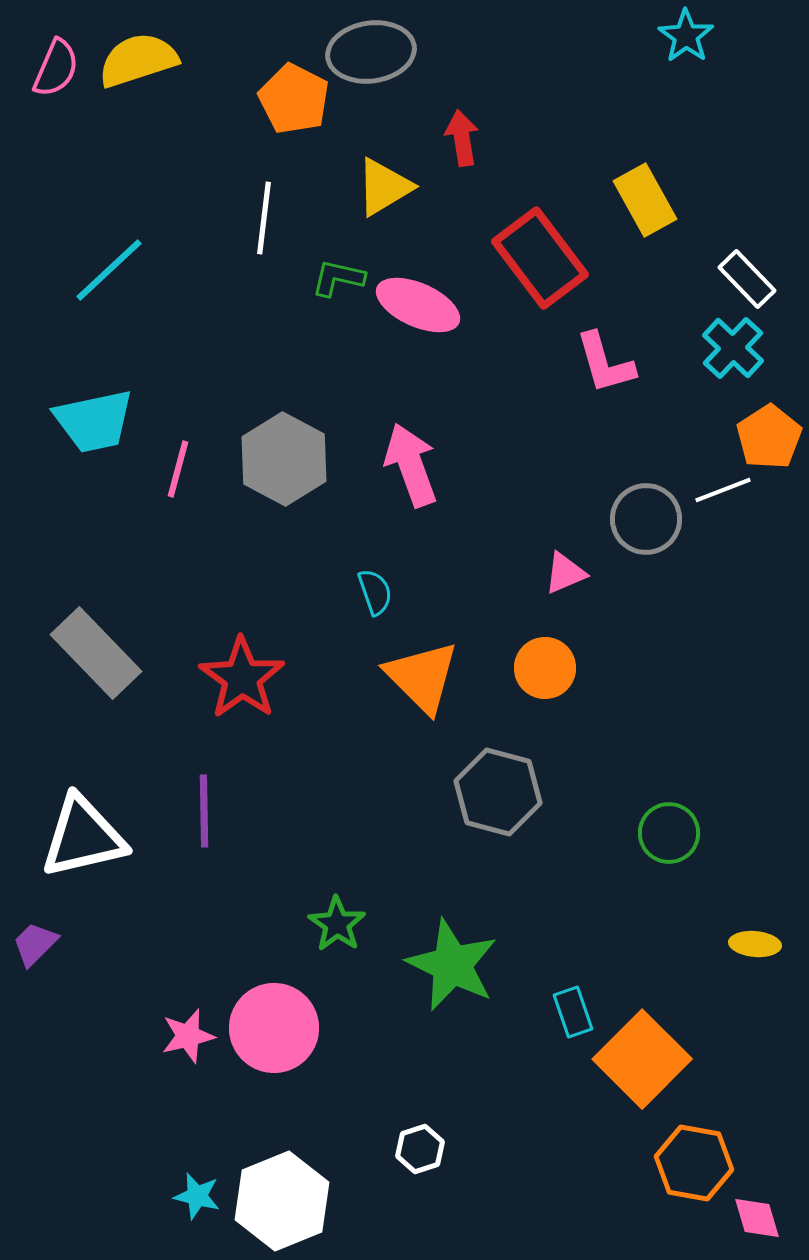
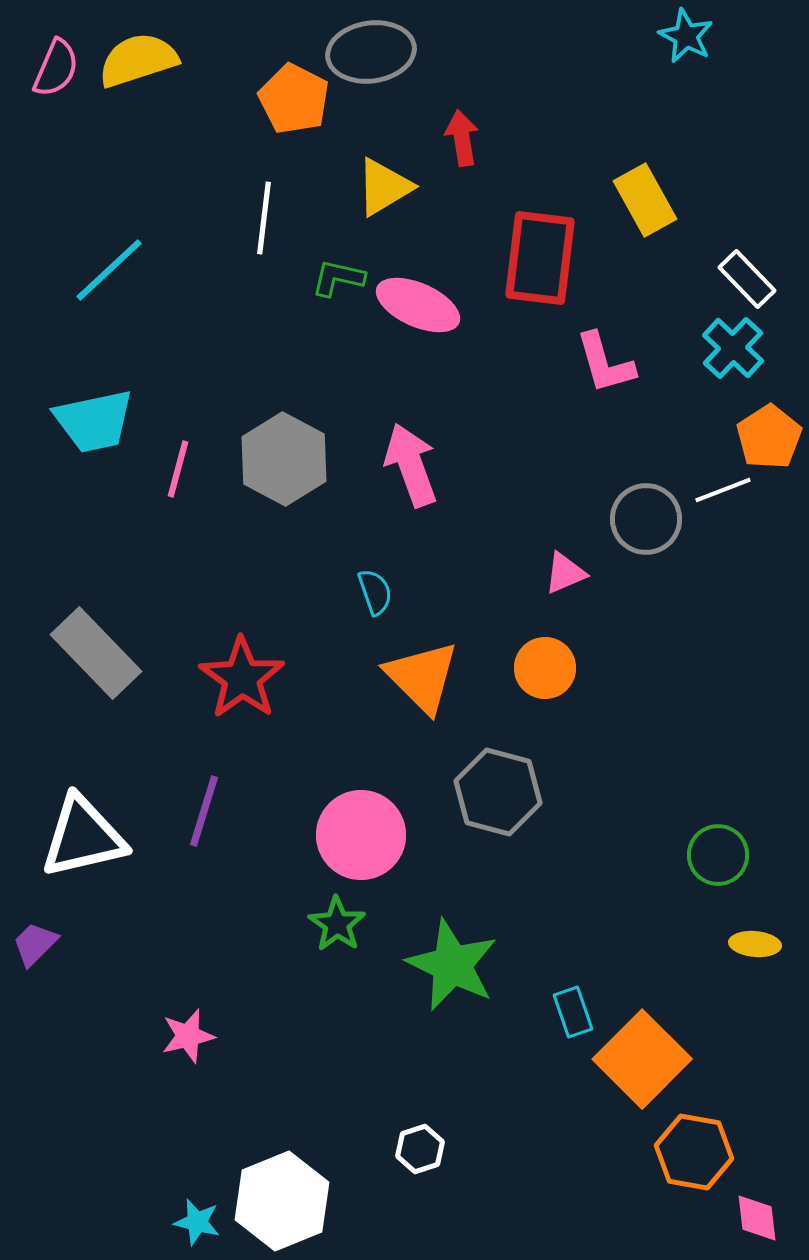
cyan star at (686, 36): rotated 8 degrees counterclockwise
red rectangle at (540, 258): rotated 44 degrees clockwise
purple line at (204, 811): rotated 18 degrees clockwise
green circle at (669, 833): moved 49 px right, 22 px down
pink circle at (274, 1028): moved 87 px right, 193 px up
orange hexagon at (694, 1163): moved 11 px up
cyan star at (197, 1196): moved 26 px down
pink diamond at (757, 1218): rotated 10 degrees clockwise
